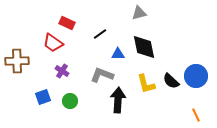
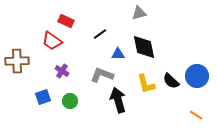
red rectangle: moved 1 px left, 2 px up
red trapezoid: moved 1 px left, 2 px up
blue circle: moved 1 px right
black arrow: rotated 20 degrees counterclockwise
orange line: rotated 32 degrees counterclockwise
